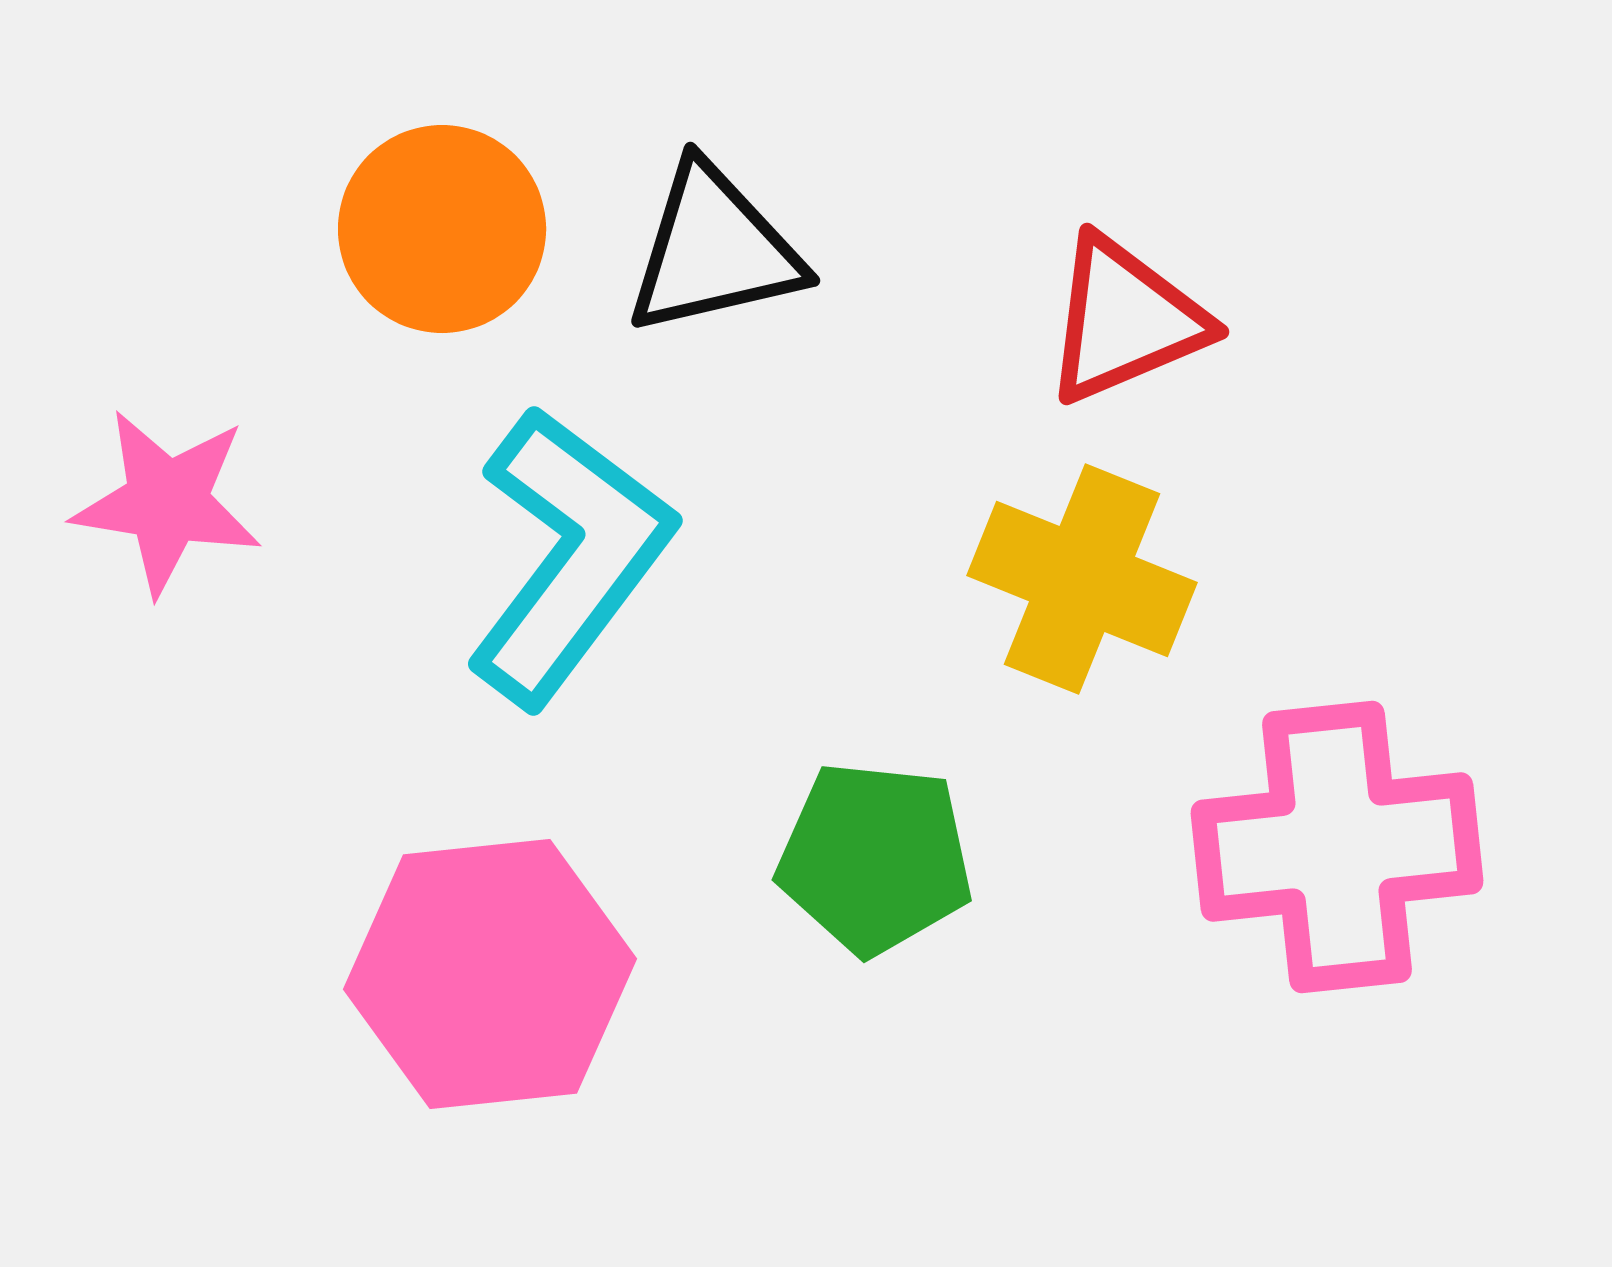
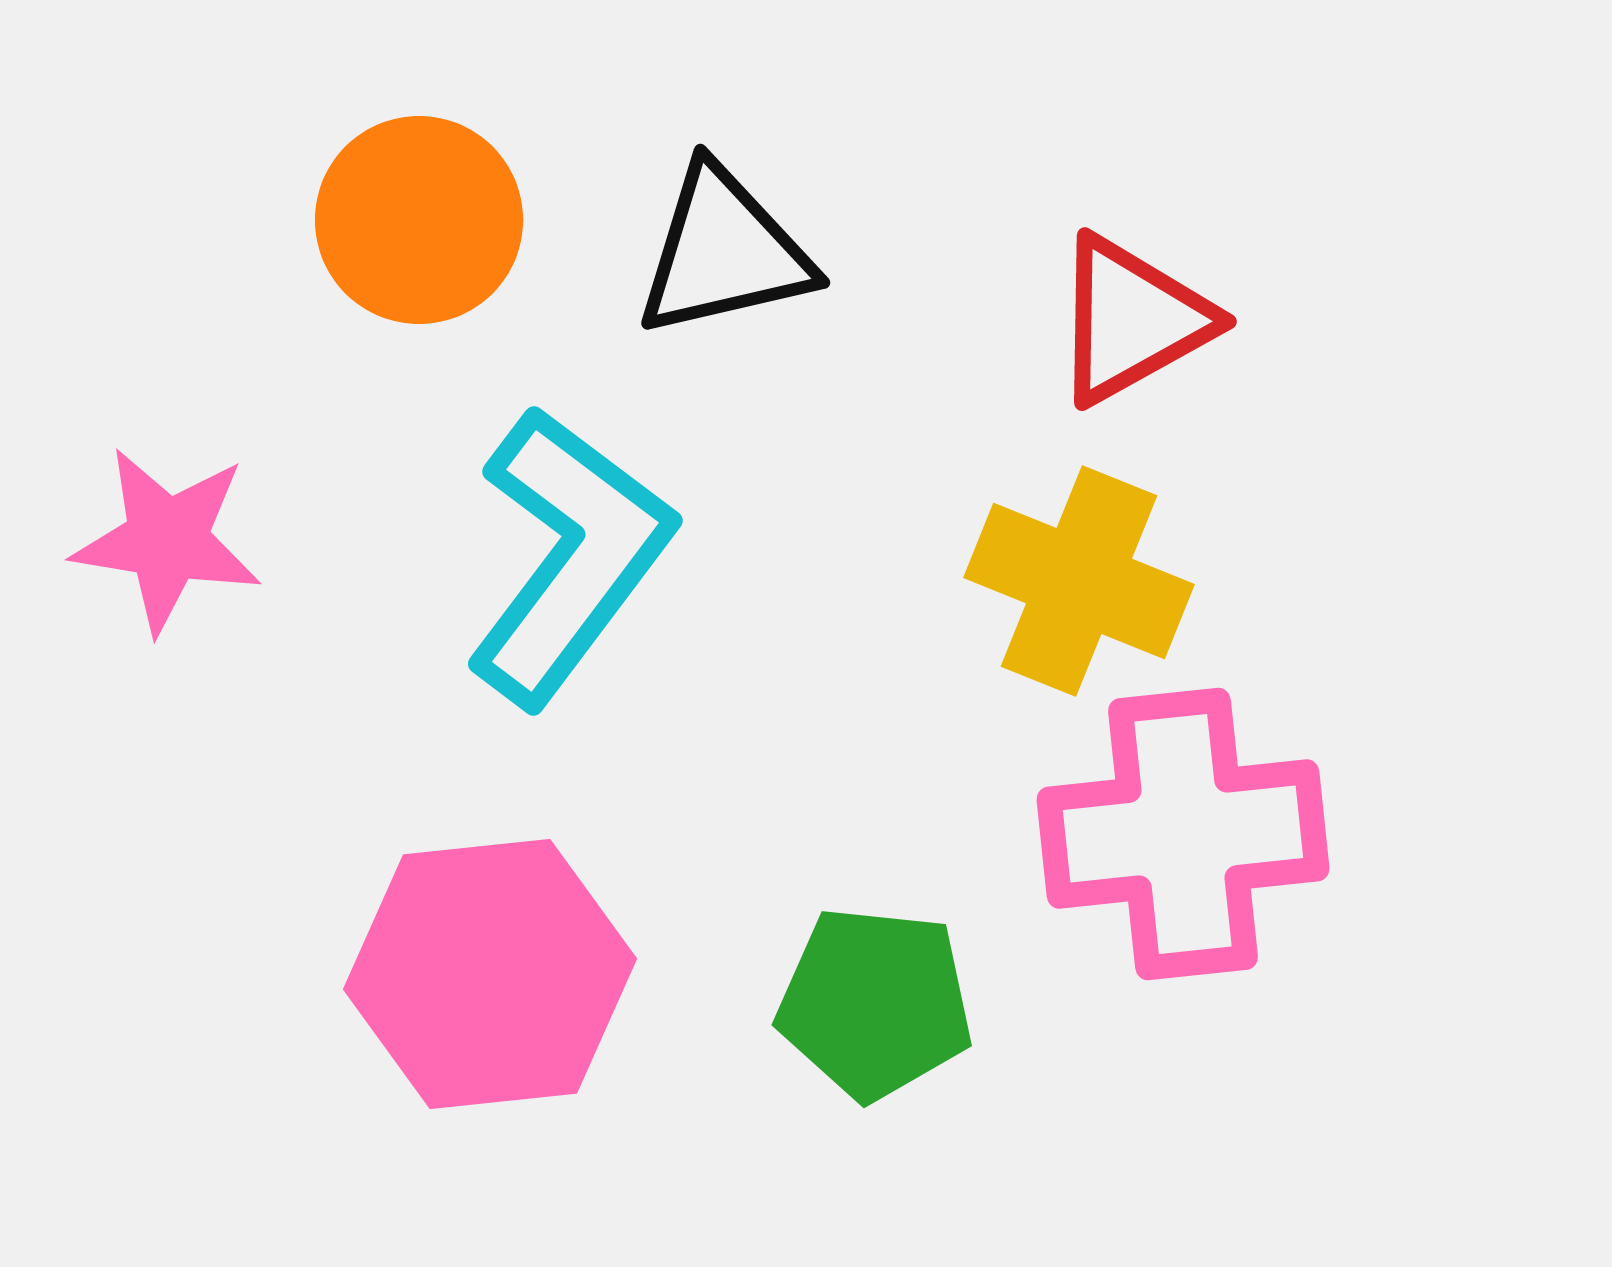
orange circle: moved 23 px left, 9 px up
black triangle: moved 10 px right, 2 px down
red triangle: moved 7 px right; rotated 6 degrees counterclockwise
pink star: moved 38 px down
yellow cross: moved 3 px left, 2 px down
pink cross: moved 154 px left, 13 px up
green pentagon: moved 145 px down
